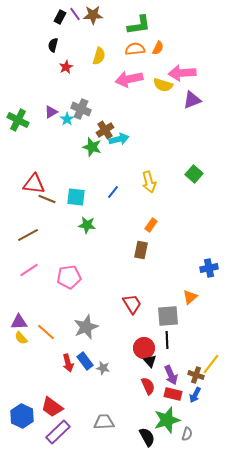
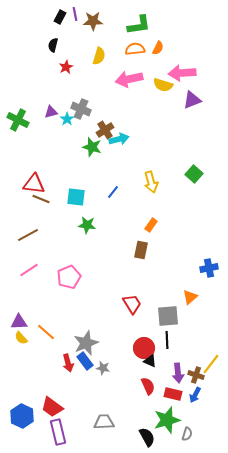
purple line at (75, 14): rotated 24 degrees clockwise
brown star at (93, 15): moved 6 px down
purple triangle at (51, 112): rotated 16 degrees clockwise
yellow arrow at (149, 182): moved 2 px right
brown line at (47, 199): moved 6 px left
pink pentagon at (69, 277): rotated 15 degrees counterclockwise
gray star at (86, 327): moved 16 px down
black triangle at (150, 361): rotated 24 degrees counterclockwise
purple arrow at (171, 375): moved 7 px right, 2 px up; rotated 18 degrees clockwise
purple rectangle at (58, 432): rotated 60 degrees counterclockwise
